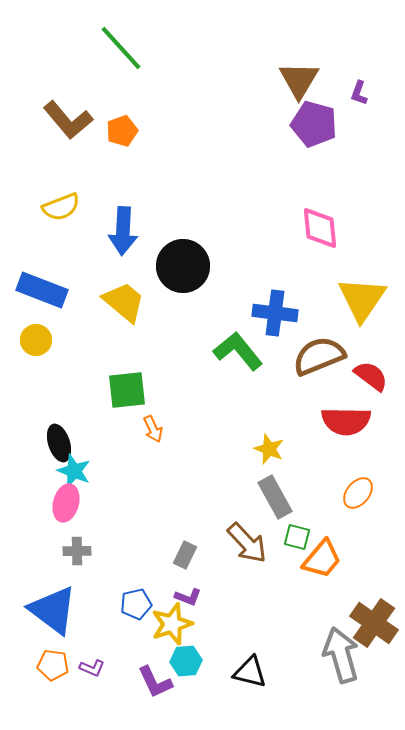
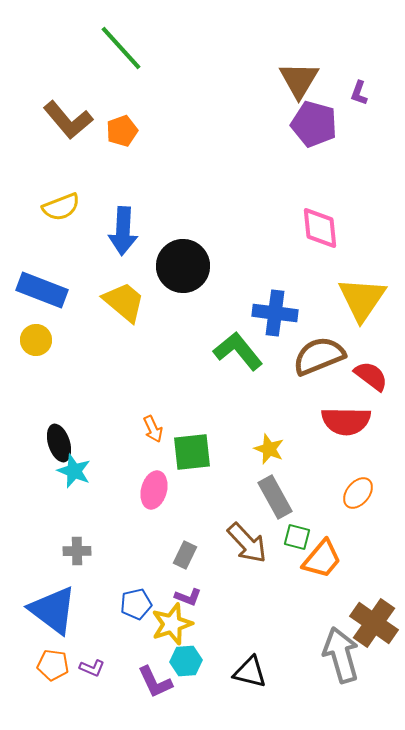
green square at (127, 390): moved 65 px right, 62 px down
pink ellipse at (66, 503): moved 88 px right, 13 px up
